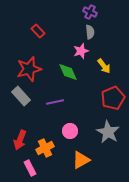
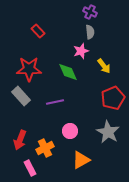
red star: rotated 15 degrees clockwise
